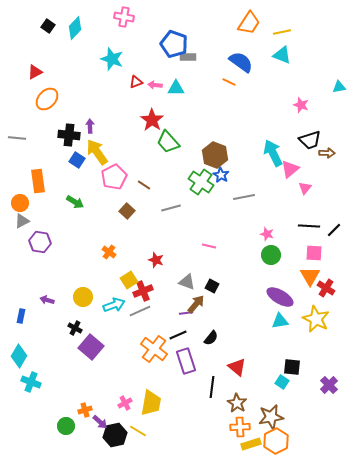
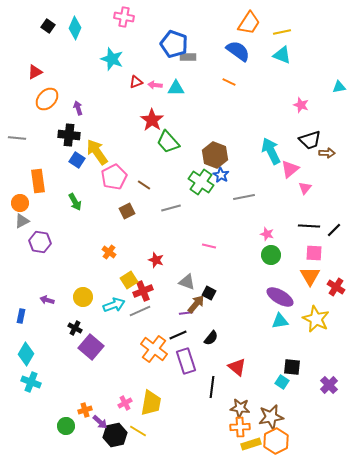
cyan diamond at (75, 28): rotated 20 degrees counterclockwise
blue semicircle at (241, 62): moved 3 px left, 11 px up
purple arrow at (90, 126): moved 12 px left, 18 px up; rotated 16 degrees counterclockwise
cyan arrow at (273, 153): moved 2 px left, 2 px up
green arrow at (75, 202): rotated 30 degrees clockwise
brown square at (127, 211): rotated 21 degrees clockwise
black square at (212, 286): moved 3 px left, 7 px down
red cross at (326, 288): moved 10 px right, 1 px up
cyan diamond at (19, 356): moved 7 px right, 2 px up
brown star at (237, 403): moved 3 px right, 5 px down; rotated 24 degrees counterclockwise
